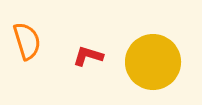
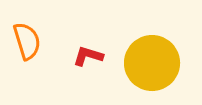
yellow circle: moved 1 px left, 1 px down
